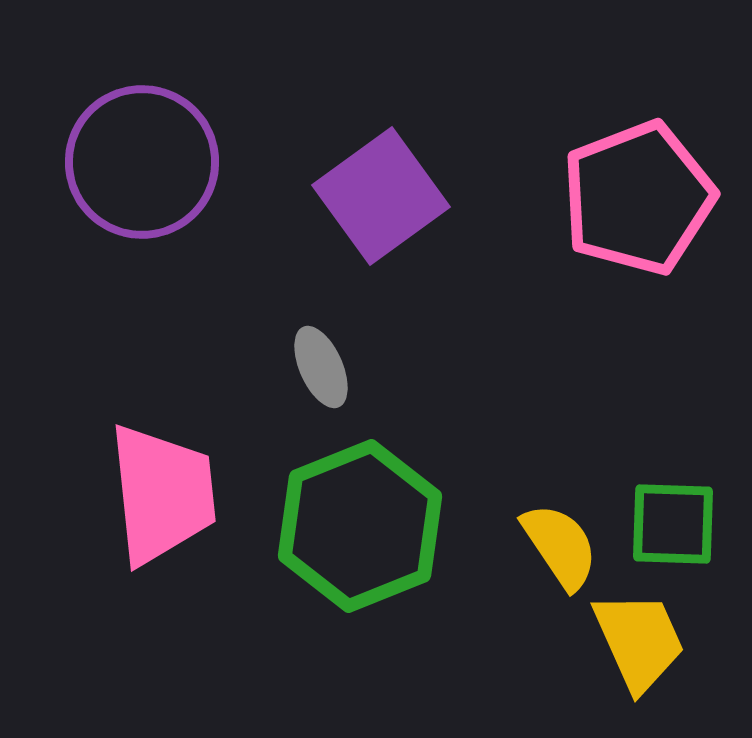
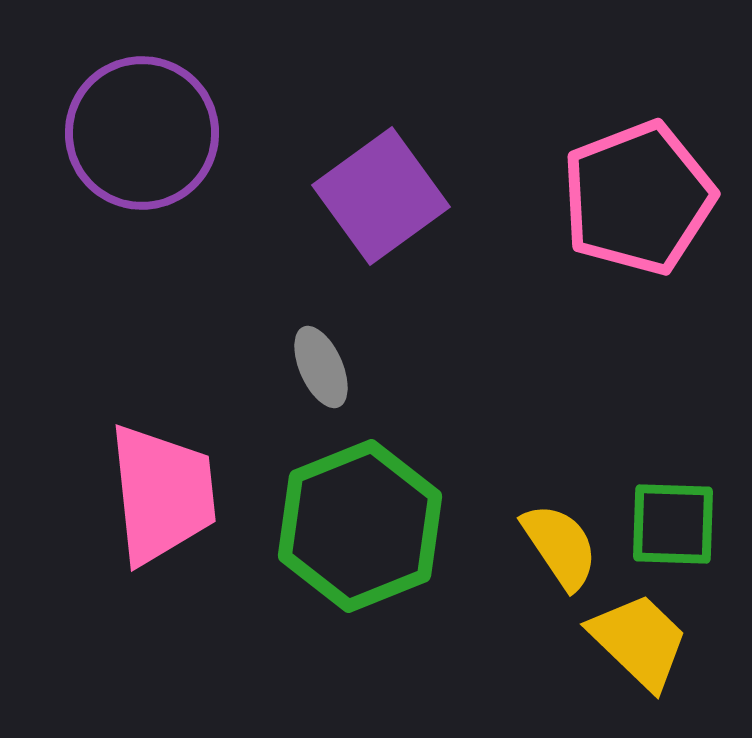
purple circle: moved 29 px up
yellow trapezoid: rotated 22 degrees counterclockwise
